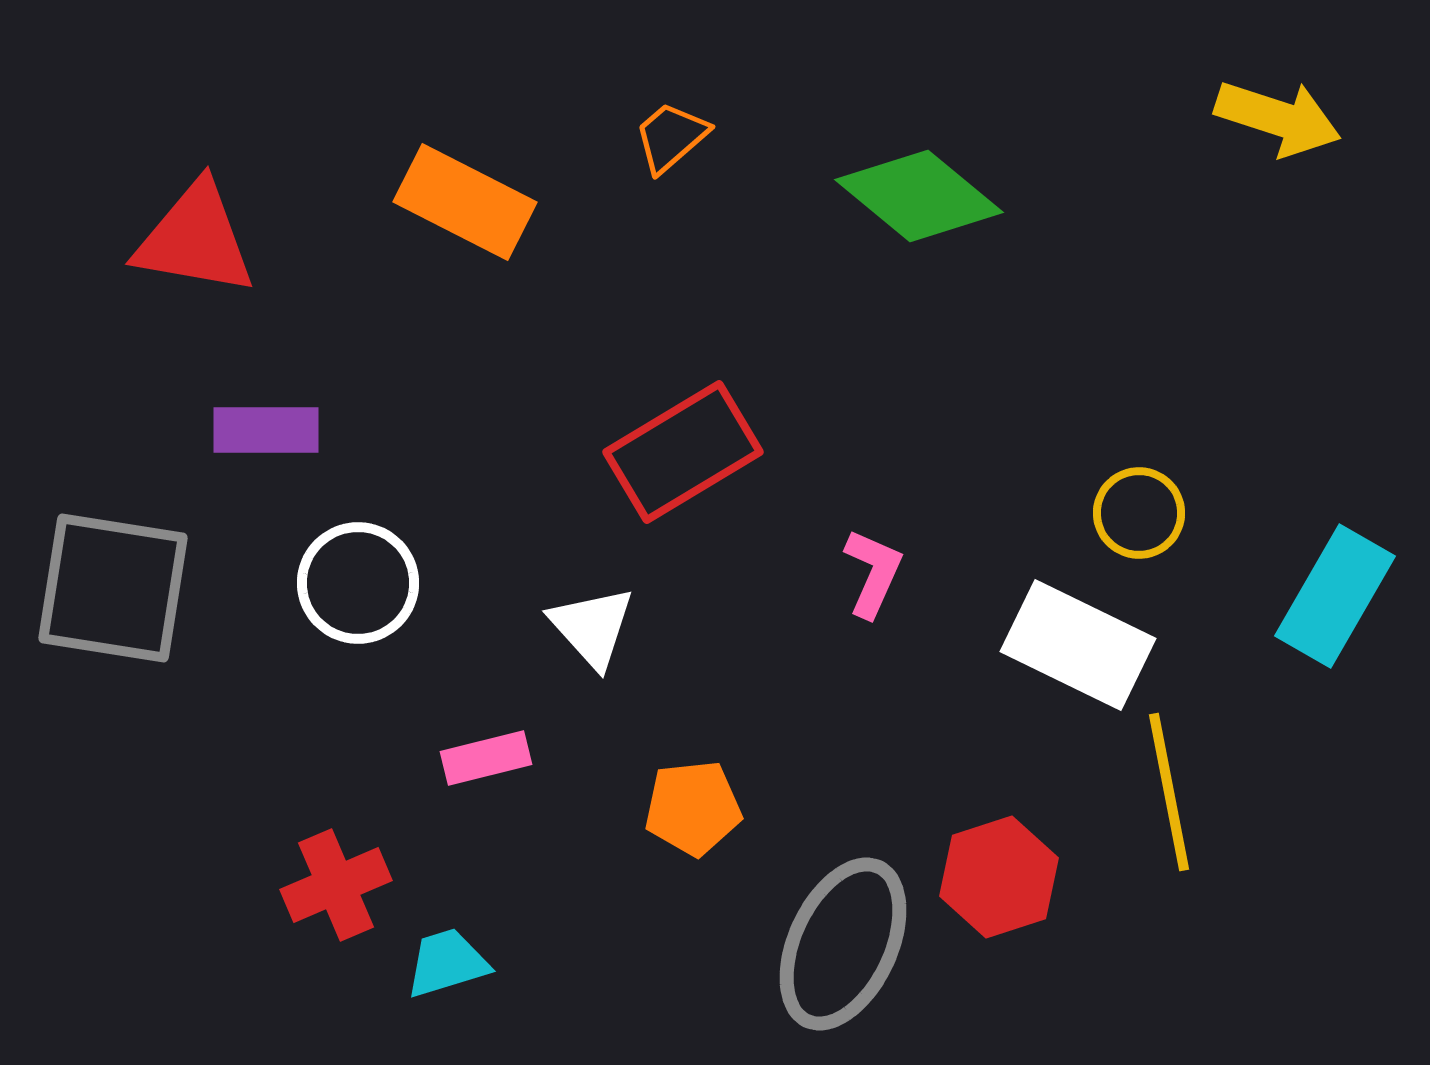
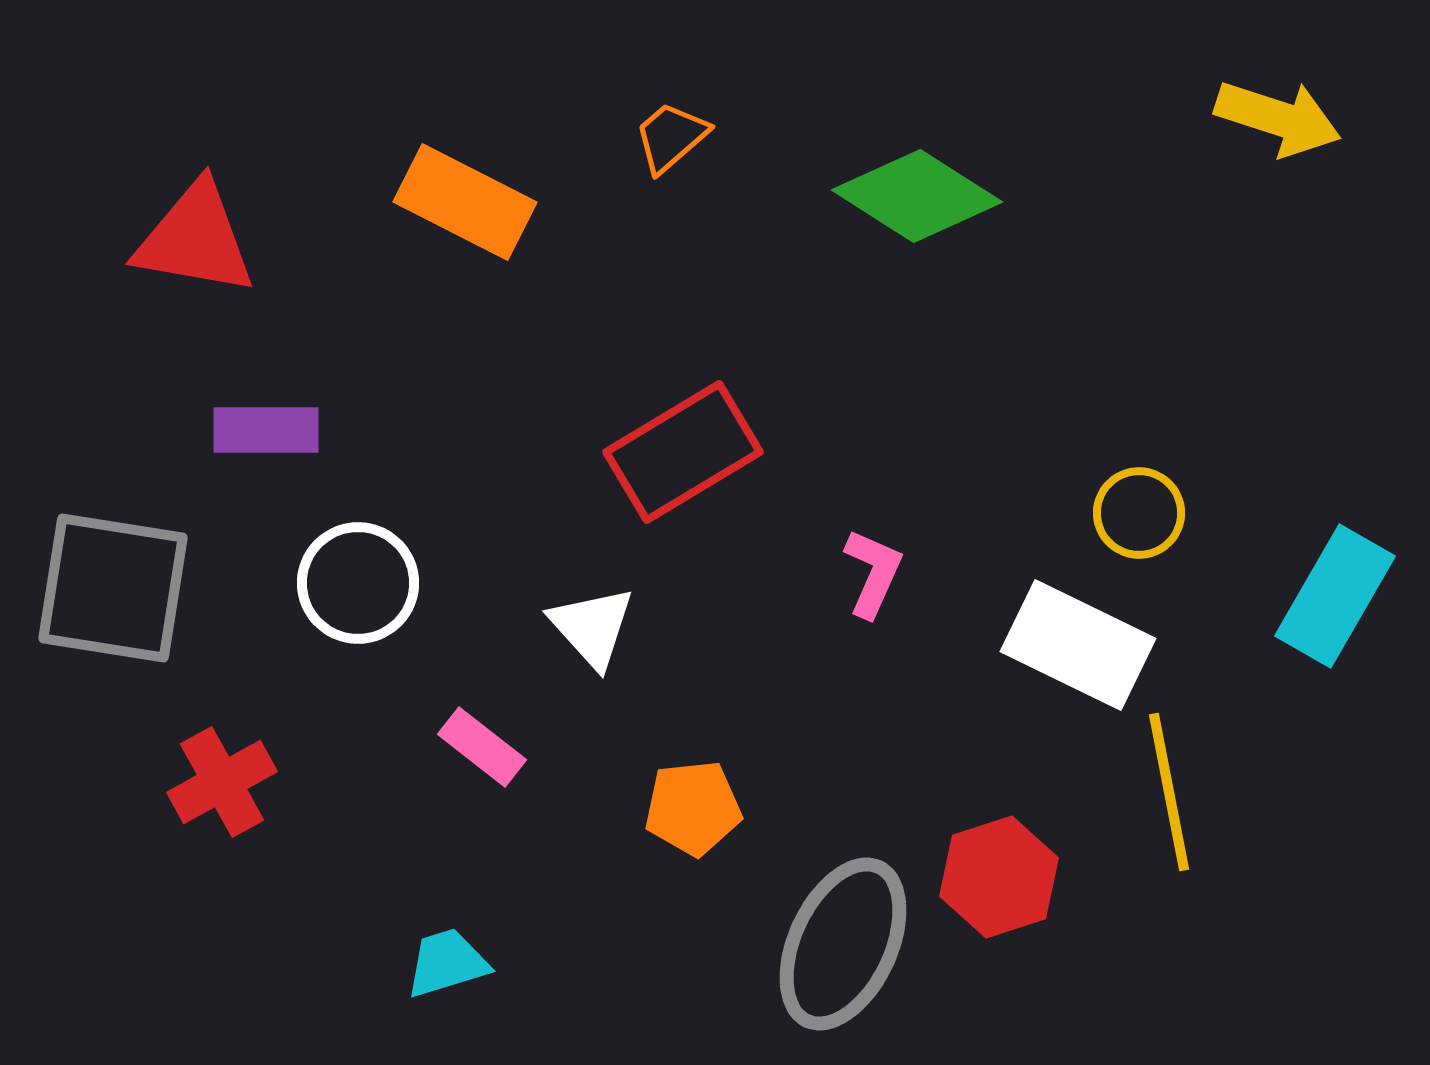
green diamond: moved 2 px left; rotated 7 degrees counterclockwise
pink rectangle: moved 4 px left, 11 px up; rotated 52 degrees clockwise
red cross: moved 114 px left, 103 px up; rotated 6 degrees counterclockwise
